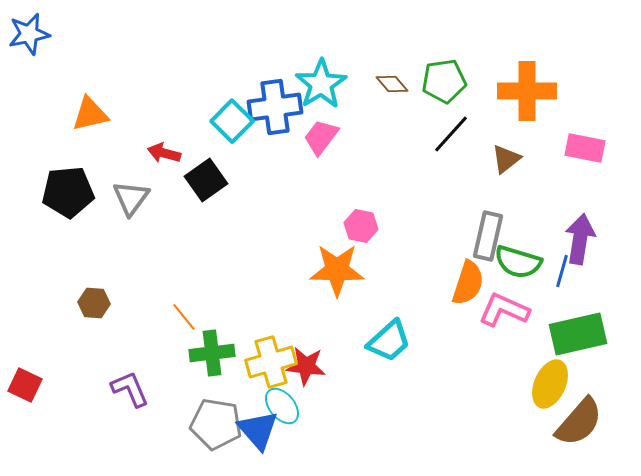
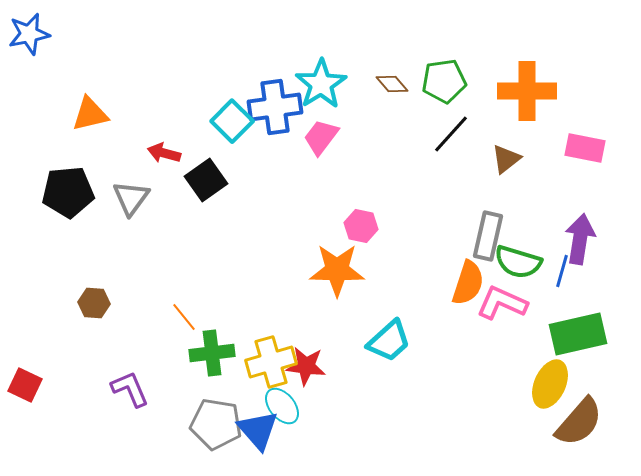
pink L-shape: moved 2 px left, 7 px up
